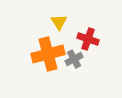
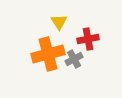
red cross: rotated 30 degrees counterclockwise
